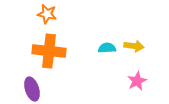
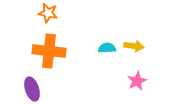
orange star: moved 1 px right, 1 px up
